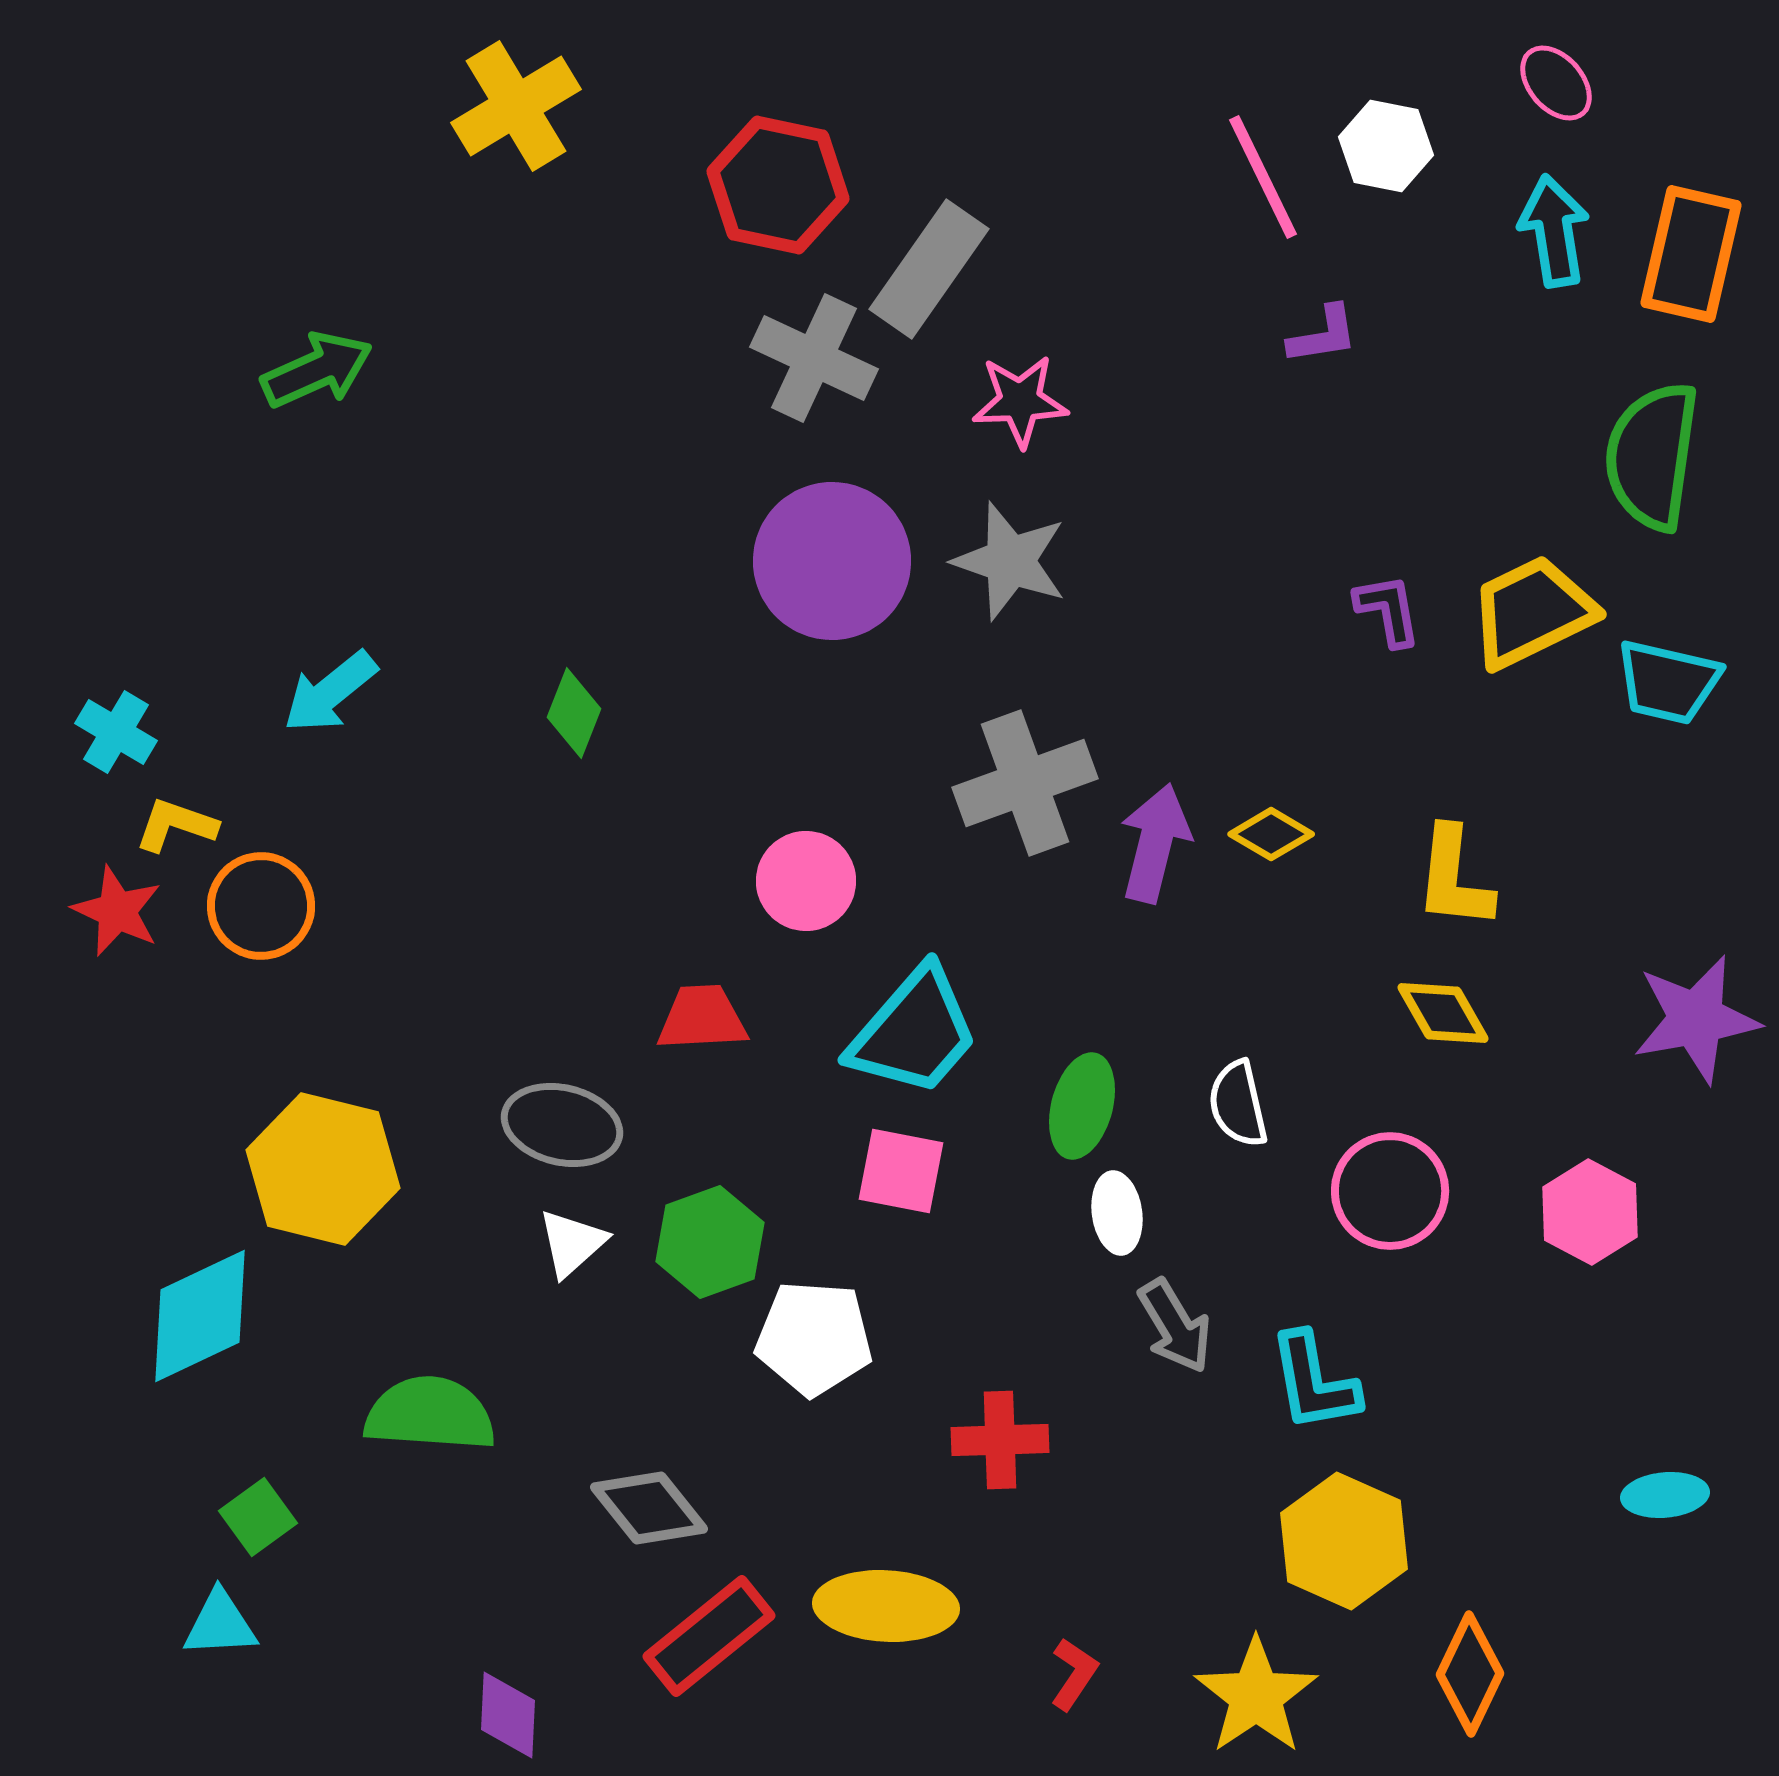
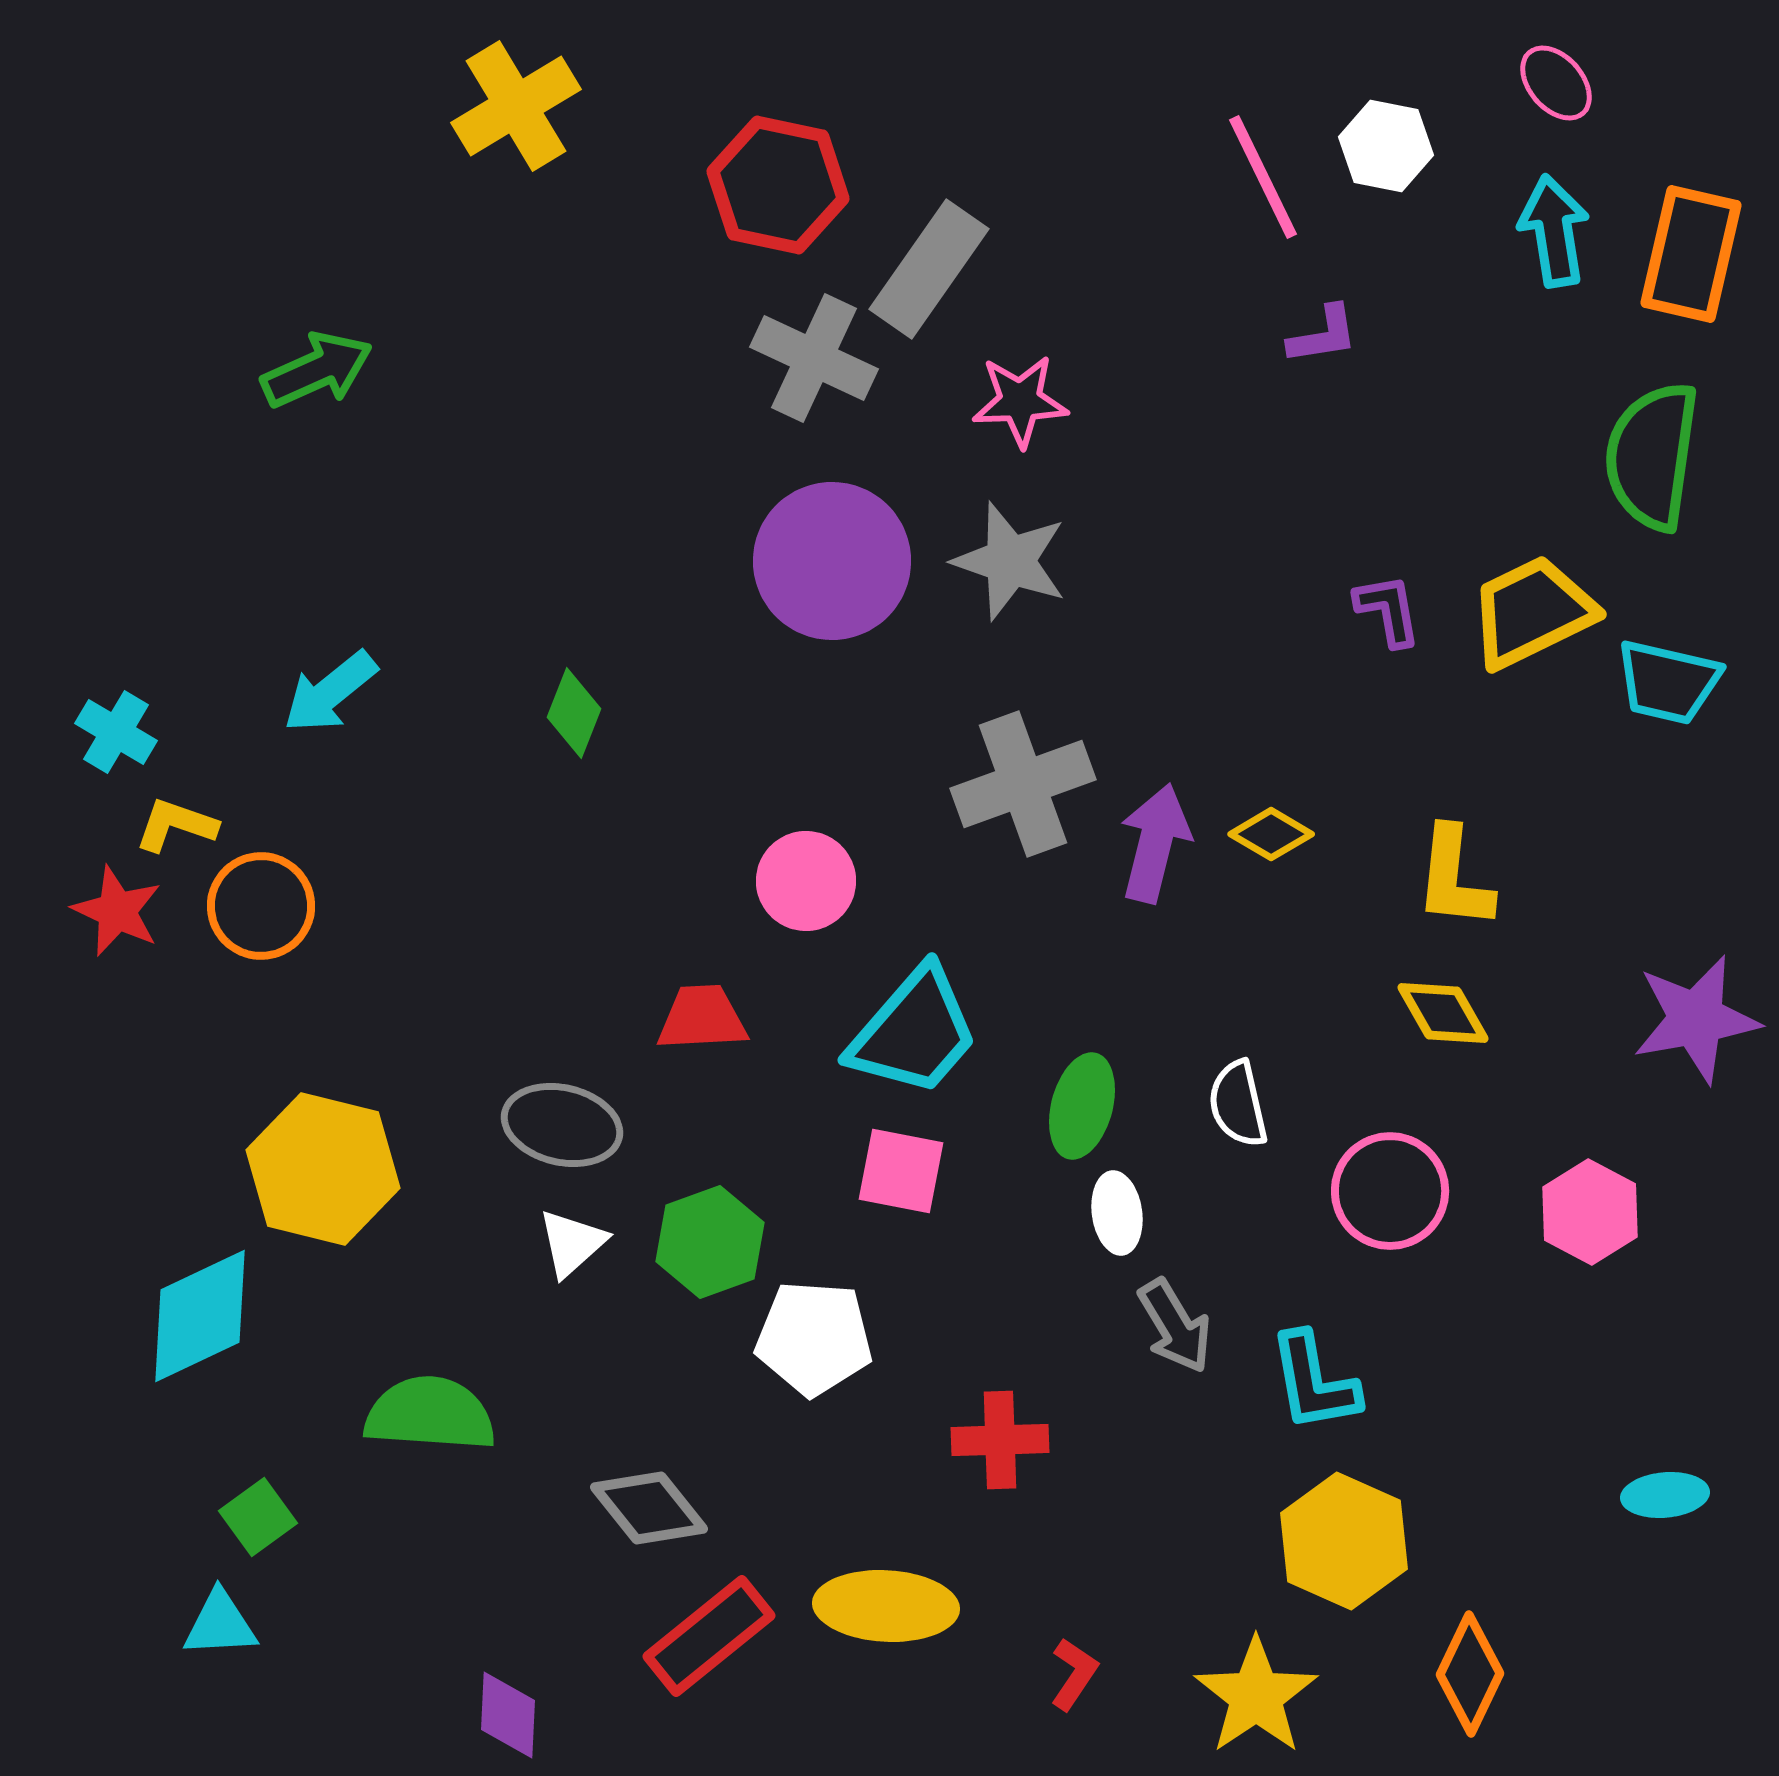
gray cross at (1025, 783): moved 2 px left, 1 px down
